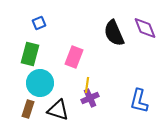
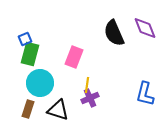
blue square: moved 14 px left, 16 px down
blue L-shape: moved 6 px right, 7 px up
